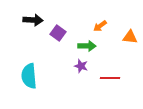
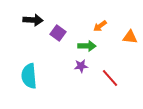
purple star: rotated 24 degrees counterclockwise
red line: rotated 48 degrees clockwise
